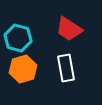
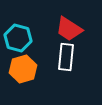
white rectangle: moved 11 px up; rotated 16 degrees clockwise
